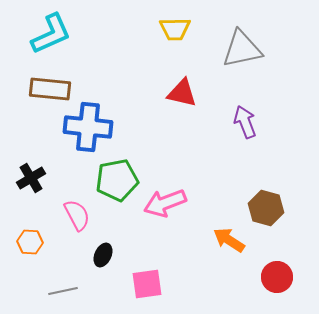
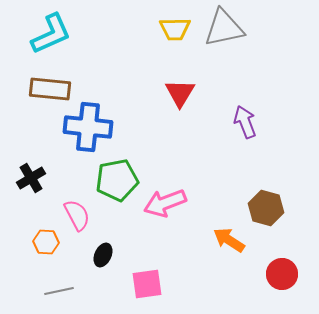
gray triangle: moved 18 px left, 21 px up
red triangle: moved 2 px left; rotated 48 degrees clockwise
orange hexagon: moved 16 px right
red circle: moved 5 px right, 3 px up
gray line: moved 4 px left
